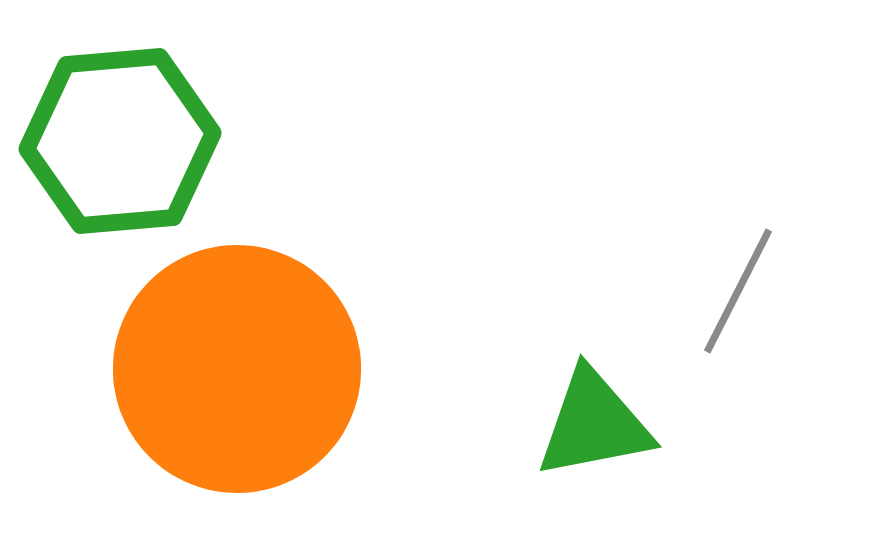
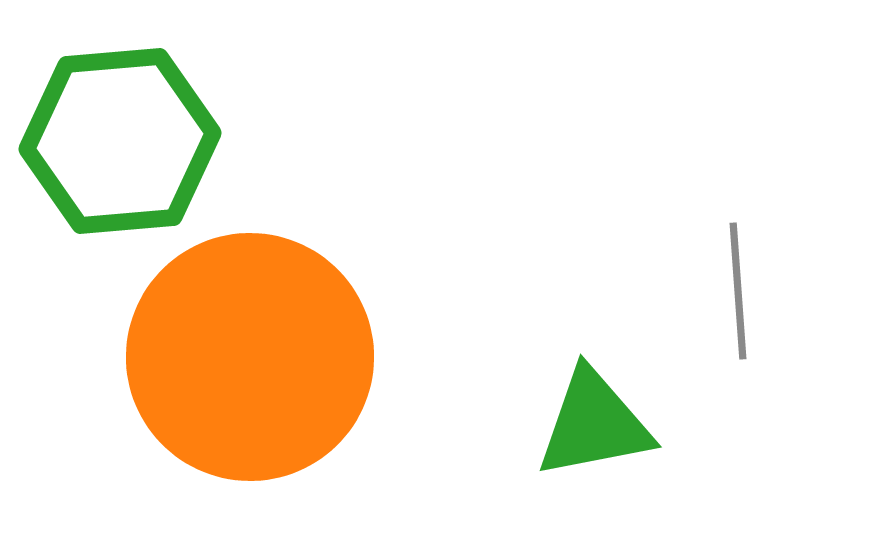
gray line: rotated 31 degrees counterclockwise
orange circle: moved 13 px right, 12 px up
